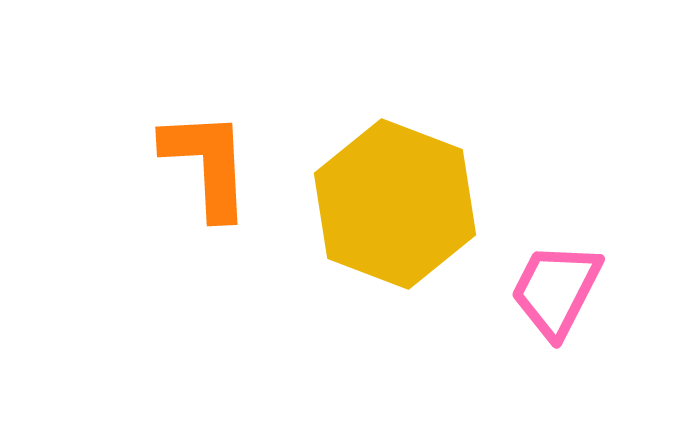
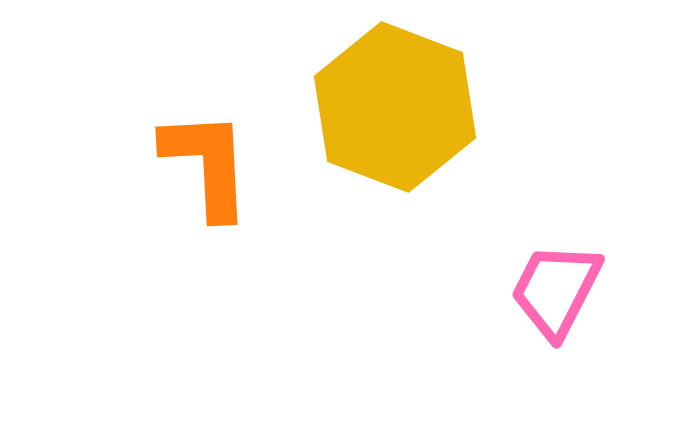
yellow hexagon: moved 97 px up
